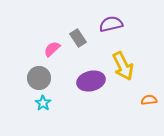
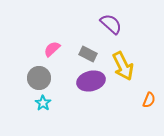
purple semicircle: rotated 55 degrees clockwise
gray rectangle: moved 10 px right, 16 px down; rotated 30 degrees counterclockwise
orange semicircle: rotated 119 degrees clockwise
